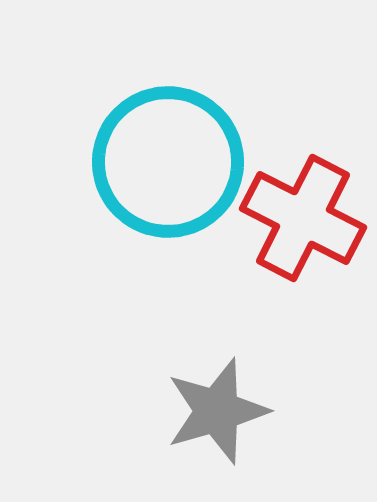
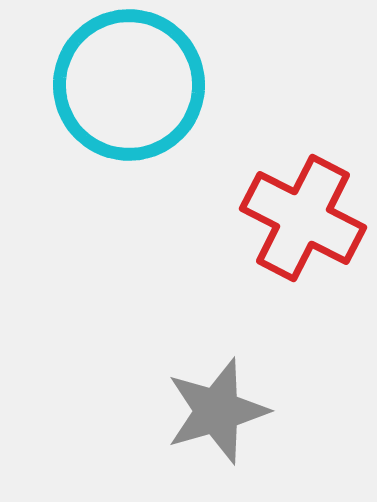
cyan circle: moved 39 px left, 77 px up
